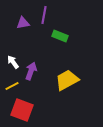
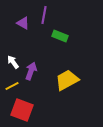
purple triangle: rotated 40 degrees clockwise
